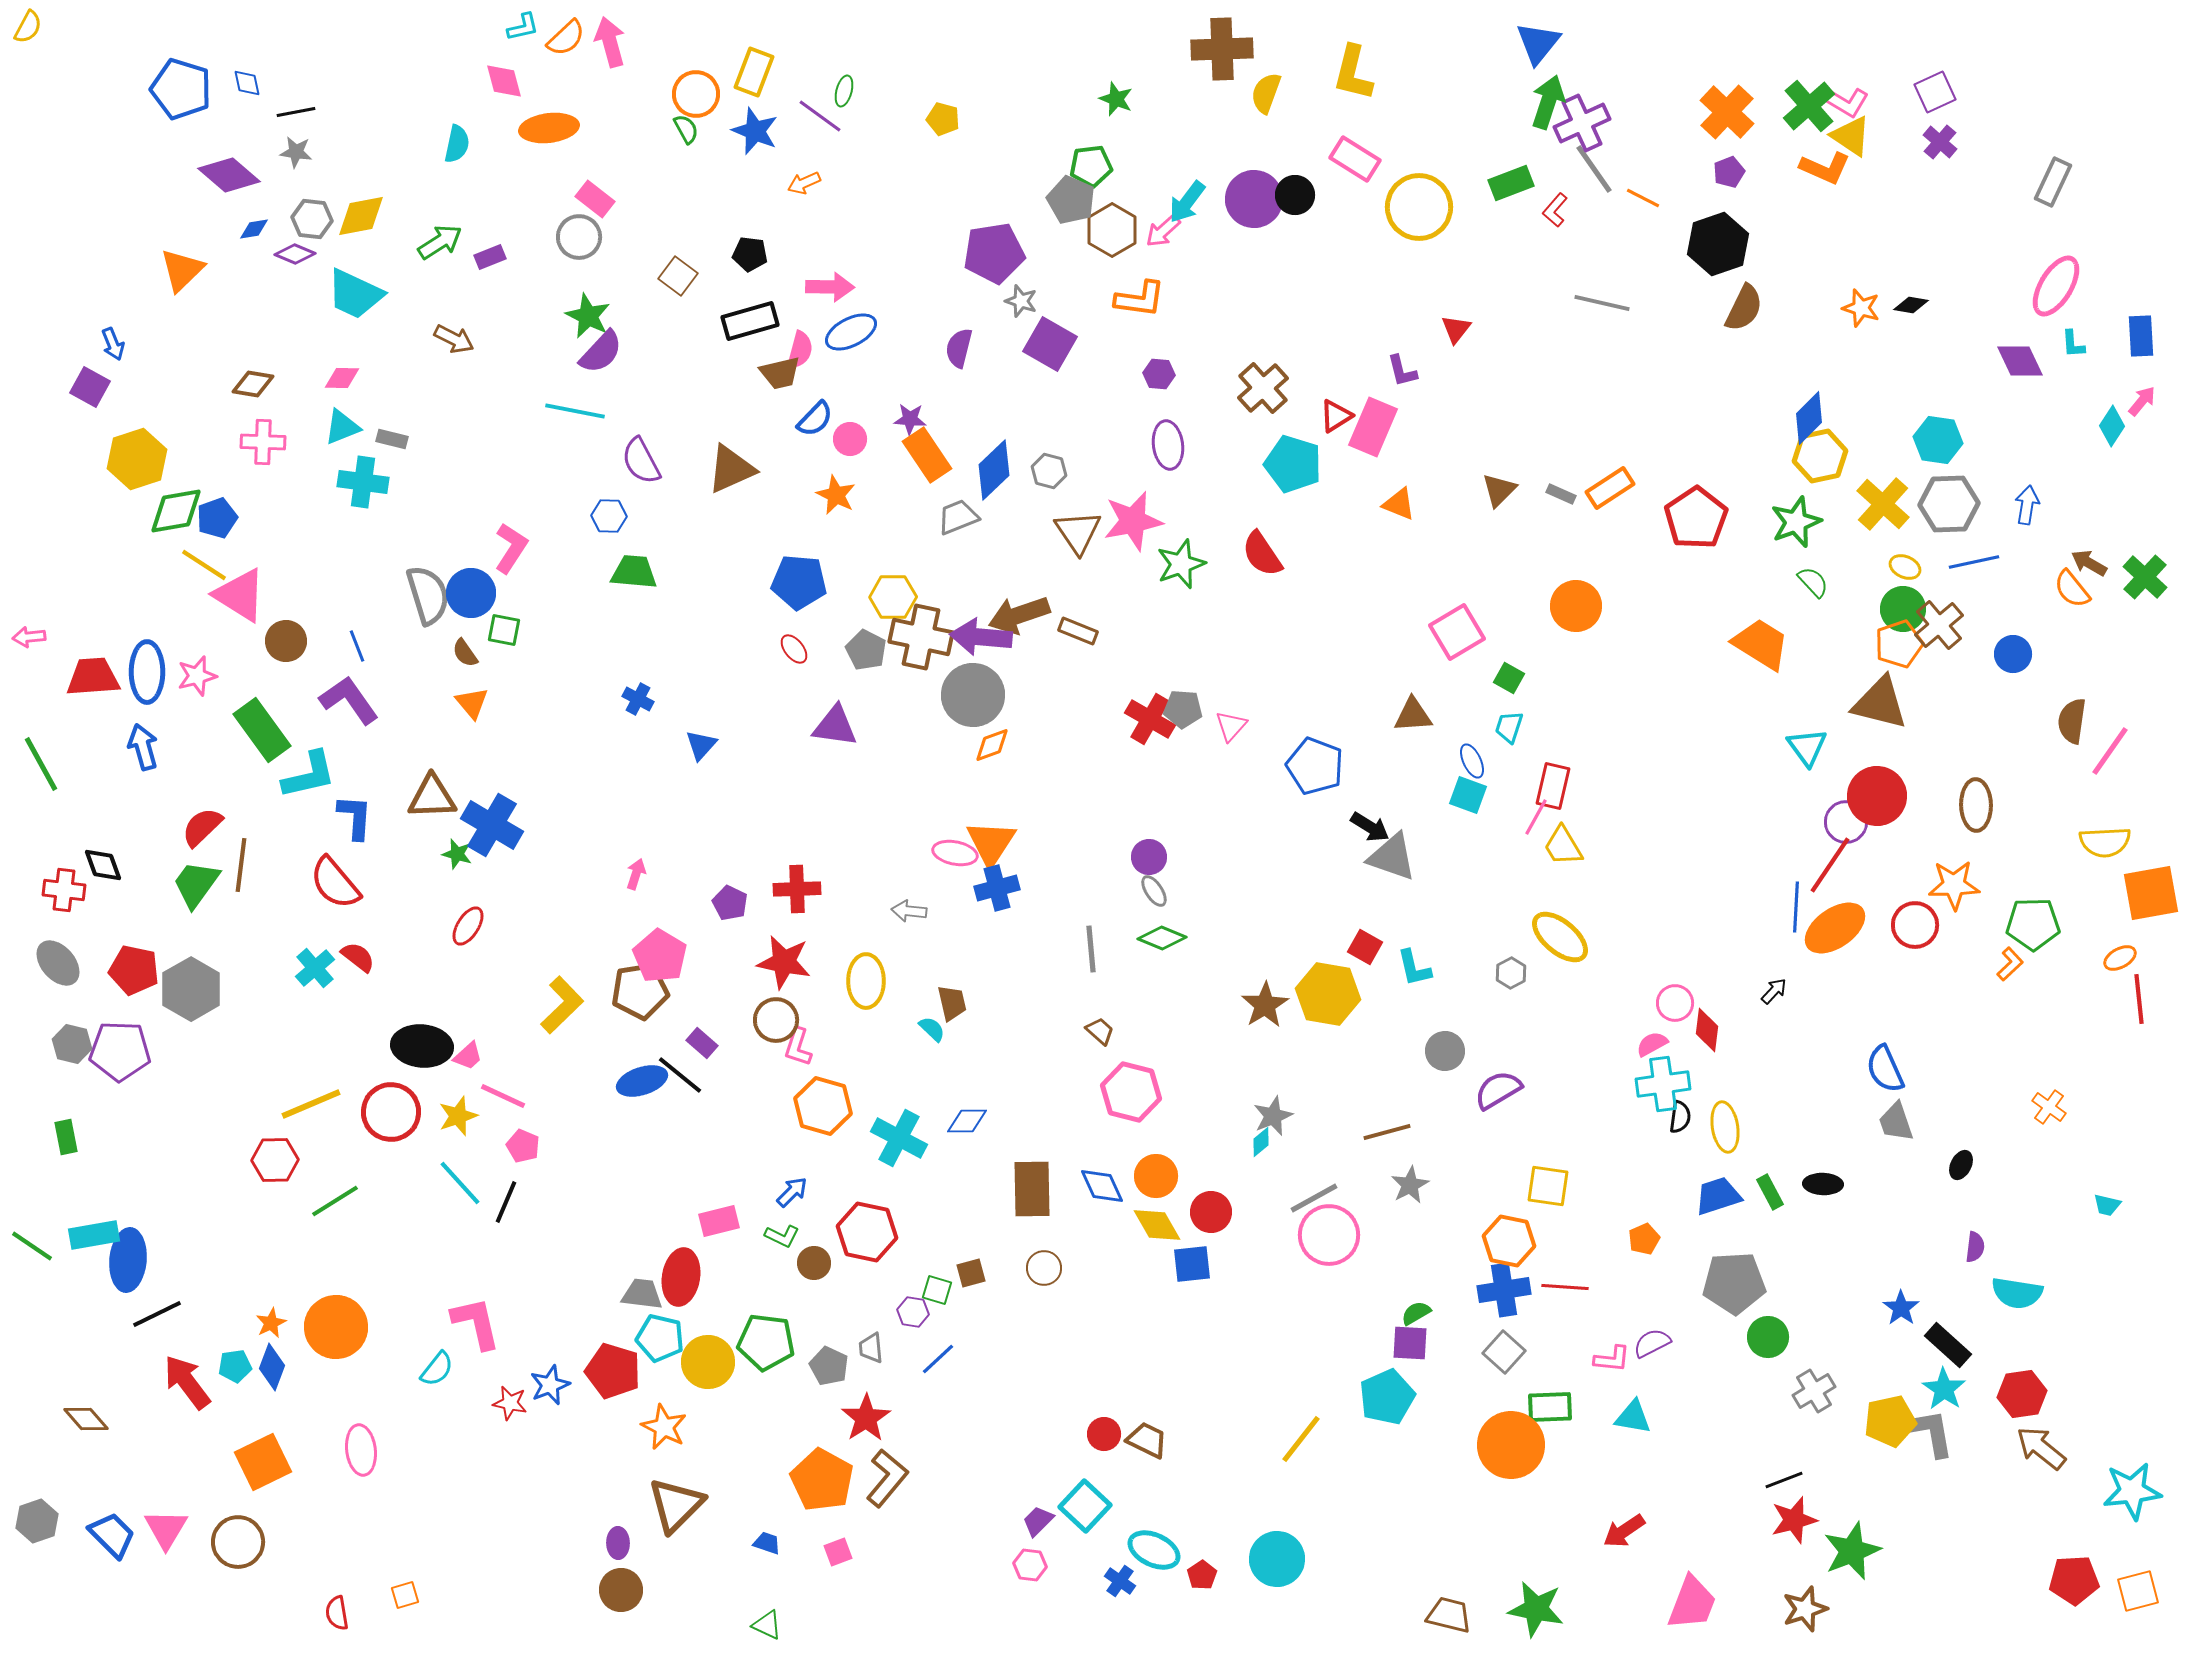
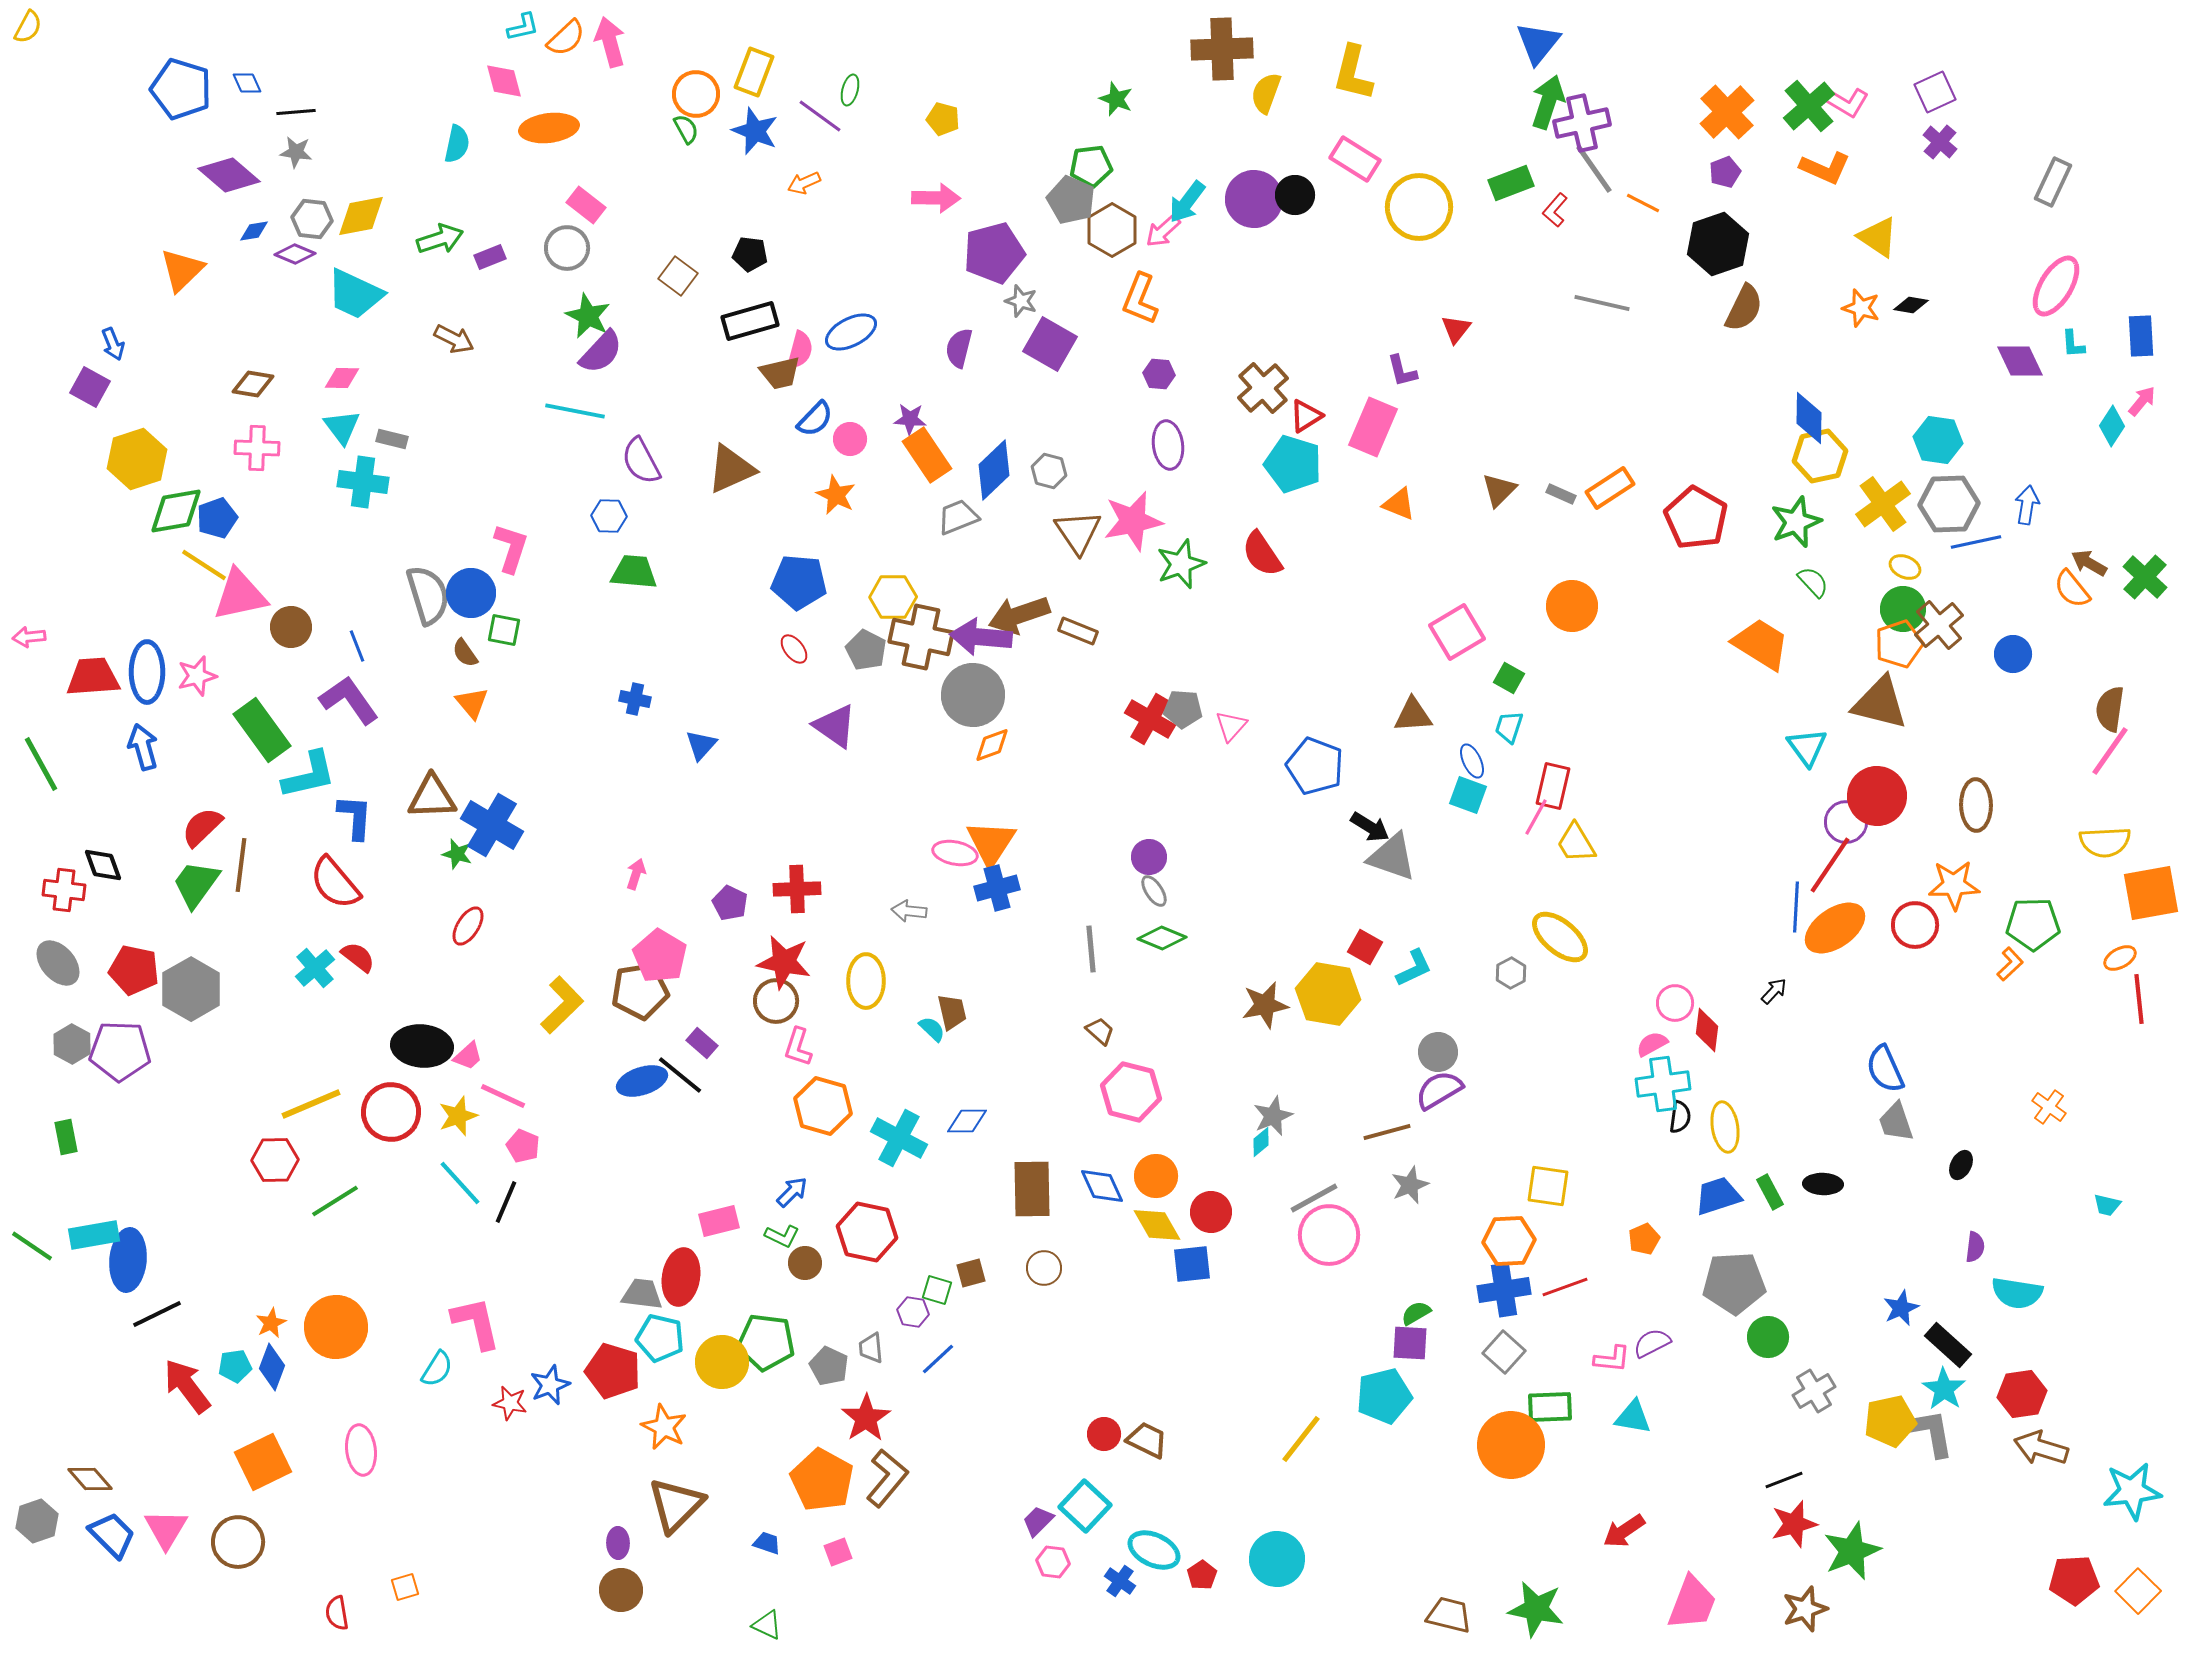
blue diamond at (247, 83): rotated 12 degrees counterclockwise
green ellipse at (844, 91): moved 6 px right, 1 px up
black line at (296, 112): rotated 6 degrees clockwise
orange cross at (1727, 112): rotated 4 degrees clockwise
purple cross at (1582, 123): rotated 12 degrees clockwise
yellow triangle at (1851, 136): moved 27 px right, 101 px down
purple pentagon at (1729, 172): moved 4 px left
orange line at (1643, 198): moved 5 px down
pink rectangle at (595, 199): moved 9 px left, 6 px down
blue diamond at (254, 229): moved 2 px down
gray circle at (579, 237): moved 12 px left, 11 px down
green arrow at (440, 242): moved 3 px up; rotated 15 degrees clockwise
purple pentagon at (994, 253): rotated 6 degrees counterclockwise
pink arrow at (830, 287): moved 106 px right, 89 px up
orange L-shape at (1140, 299): rotated 104 degrees clockwise
red triangle at (1336, 416): moved 30 px left
blue diamond at (1809, 418): rotated 44 degrees counterclockwise
cyan triangle at (342, 427): rotated 45 degrees counterclockwise
pink cross at (263, 442): moved 6 px left, 6 px down
yellow cross at (1883, 504): rotated 12 degrees clockwise
red pentagon at (1696, 518): rotated 8 degrees counterclockwise
pink L-shape at (511, 548): rotated 15 degrees counterclockwise
blue line at (1974, 562): moved 2 px right, 20 px up
pink triangle at (240, 595): rotated 44 degrees counterclockwise
orange circle at (1576, 606): moved 4 px left
brown circle at (286, 641): moved 5 px right, 14 px up
blue cross at (638, 699): moved 3 px left; rotated 16 degrees counterclockwise
brown semicircle at (2072, 721): moved 38 px right, 12 px up
purple triangle at (835, 726): rotated 27 degrees clockwise
yellow trapezoid at (1563, 846): moved 13 px right, 3 px up
cyan L-shape at (1414, 968): rotated 102 degrees counterclockwise
brown trapezoid at (952, 1003): moved 9 px down
brown star at (1265, 1005): rotated 21 degrees clockwise
brown circle at (776, 1020): moved 19 px up
gray hexagon at (72, 1044): rotated 15 degrees clockwise
gray circle at (1445, 1051): moved 7 px left, 1 px down
purple semicircle at (1498, 1090): moved 59 px left
gray star at (1410, 1185): rotated 6 degrees clockwise
orange hexagon at (1509, 1241): rotated 15 degrees counterclockwise
brown circle at (814, 1263): moved 9 px left
red line at (1565, 1287): rotated 24 degrees counterclockwise
blue star at (1901, 1308): rotated 12 degrees clockwise
yellow circle at (708, 1362): moved 14 px right
cyan semicircle at (437, 1369): rotated 6 degrees counterclockwise
red arrow at (187, 1382): moved 4 px down
cyan pentagon at (1387, 1397): moved 3 px left, 1 px up; rotated 10 degrees clockwise
brown diamond at (86, 1419): moved 4 px right, 60 px down
brown arrow at (2041, 1448): rotated 22 degrees counterclockwise
red star at (1794, 1520): moved 4 px down
pink hexagon at (1030, 1565): moved 23 px right, 3 px up
orange square at (2138, 1591): rotated 30 degrees counterclockwise
orange square at (405, 1595): moved 8 px up
